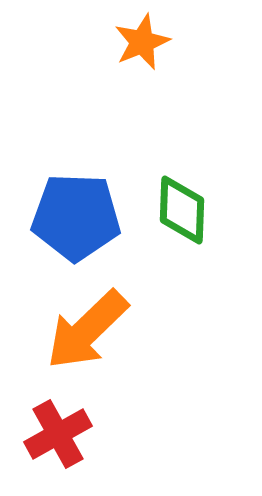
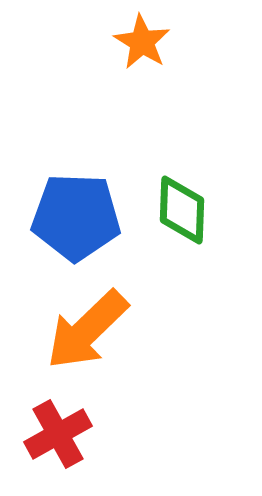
orange star: rotated 18 degrees counterclockwise
